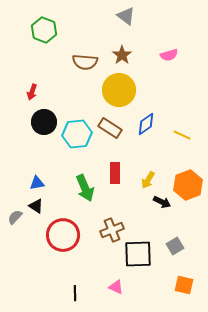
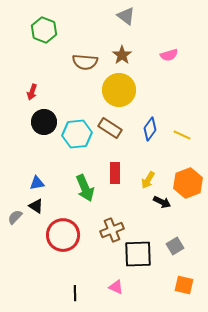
blue diamond: moved 4 px right, 5 px down; rotated 20 degrees counterclockwise
orange hexagon: moved 2 px up
